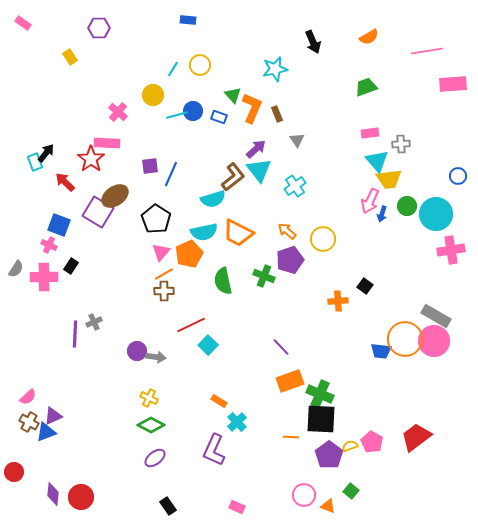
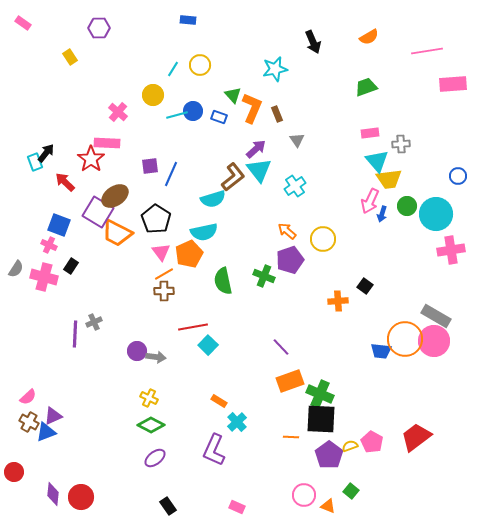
orange trapezoid at (238, 233): moved 121 px left
pink triangle at (161, 252): rotated 18 degrees counterclockwise
pink cross at (44, 277): rotated 16 degrees clockwise
red line at (191, 325): moved 2 px right, 2 px down; rotated 16 degrees clockwise
